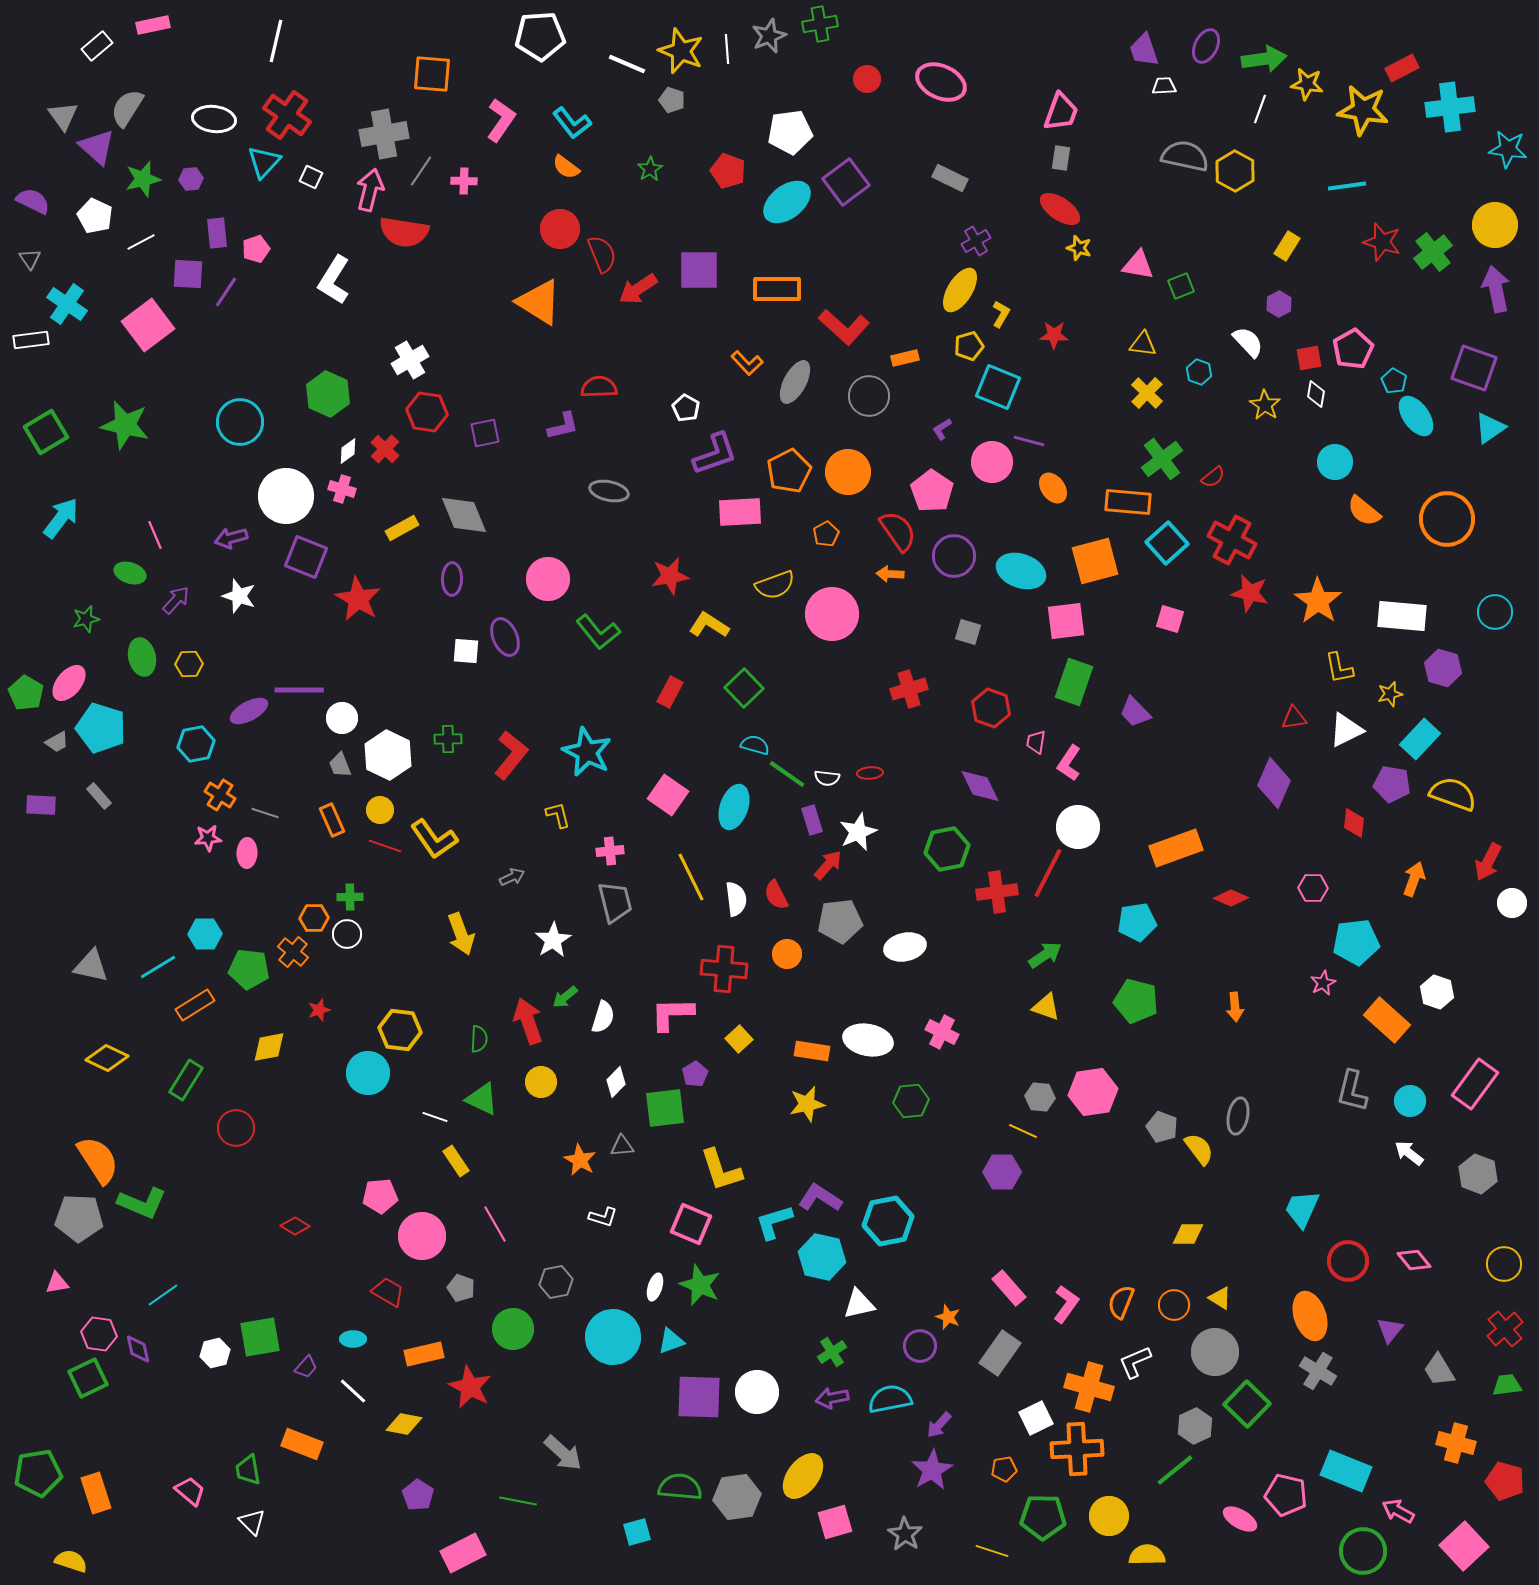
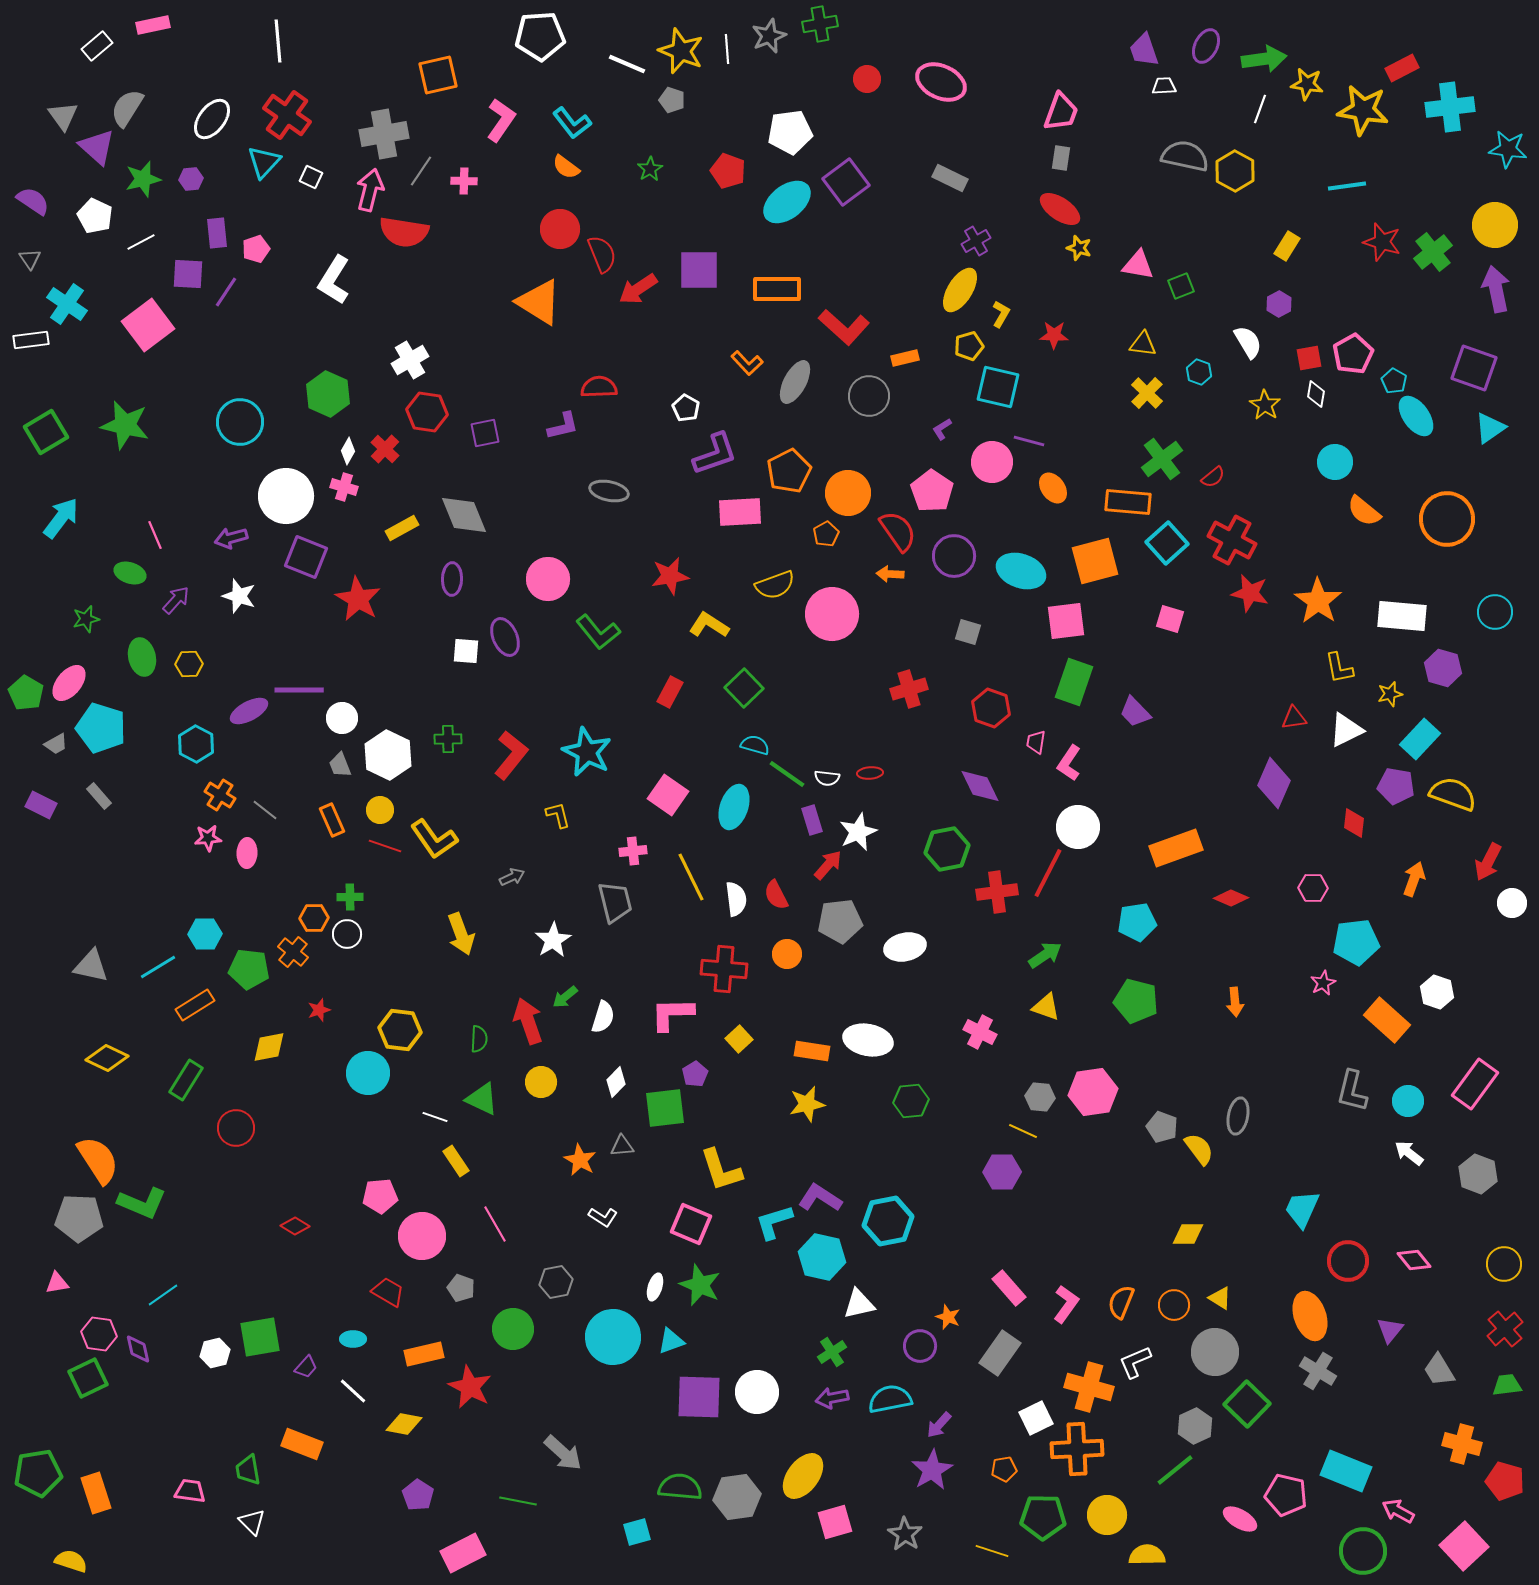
white line at (276, 41): moved 2 px right; rotated 18 degrees counterclockwise
orange square at (432, 74): moved 6 px right, 1 px down; rotated 18 degrees counterclockwise
white ellipse at (214, 119): moved 2 px left; rotated 60 degrees counterclockwise
purple semicircle at (33, 201): rotated 8 degrees clockwise
white semicircle at (1248, 342): rotated 12 degrees clockwise
pink pentagon at (1353, 349): moved 5 px down
cyan square at (998, 387): rotated 9 degrees counterclockwise
white diamond at (348, 451): rotated 24 degrees counterclockwise
orange circle at (848, 472): moved 21 px down
pink cross at (342, 489): moved 2 px right, 2 px up
gray trapezoid at (57, 742): moved 1 px left, 2 px down
cyan hexagon at (196, 744): rotated 21 degrees counterclockwise
purple pentagon at (1392, 784): moved 4 px right, 2 px down
purple rectangle at (41, 805): rotated 24 degrees clockwise
gray line at (265, 813): moved 3 px up; rotated 20 degrees clockwise
pink cross at (610, 851): moved 23 px right
orange arrow at (1235, 1007): moved 5 px up
pink cross at (942, 1032): moved 38 px right
cyan circle at (1410, 1101): moved 2 px left
white L-shape at (603, 1217): rotated 16 degrees clockwise
orange cross at (1456, 1443): moved 6 px right, 1 px down
pink trapezoid at (190, 1491): rotated 32 degrees counterclockwise
yellow circle at (1109, 1516): moved 2 px left, 1 px up
